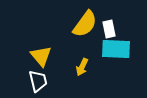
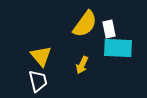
cyan rectangle: moved 2 px right, 1 px up
yellow arrow: moved 2 px up
